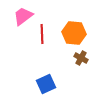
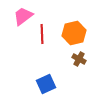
orange hexagon: rotated 20 degrees counterclockwise
brown cross: moved 2 px left, 1 px down
